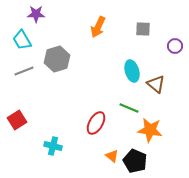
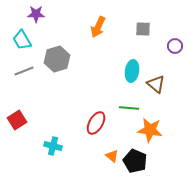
cyan ellipse: rotated 25 degrees clockwise
green line: rotated 18 degrees counterclockwise
